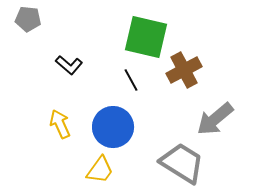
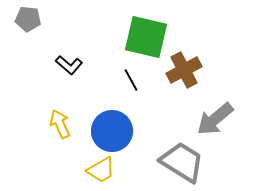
blue circle: moved 1 px left, 4 px down
gray trapezoid: moved 1 px up
yellow trapezoid: moved 1 px right; rotated 24 degrees clockwise
